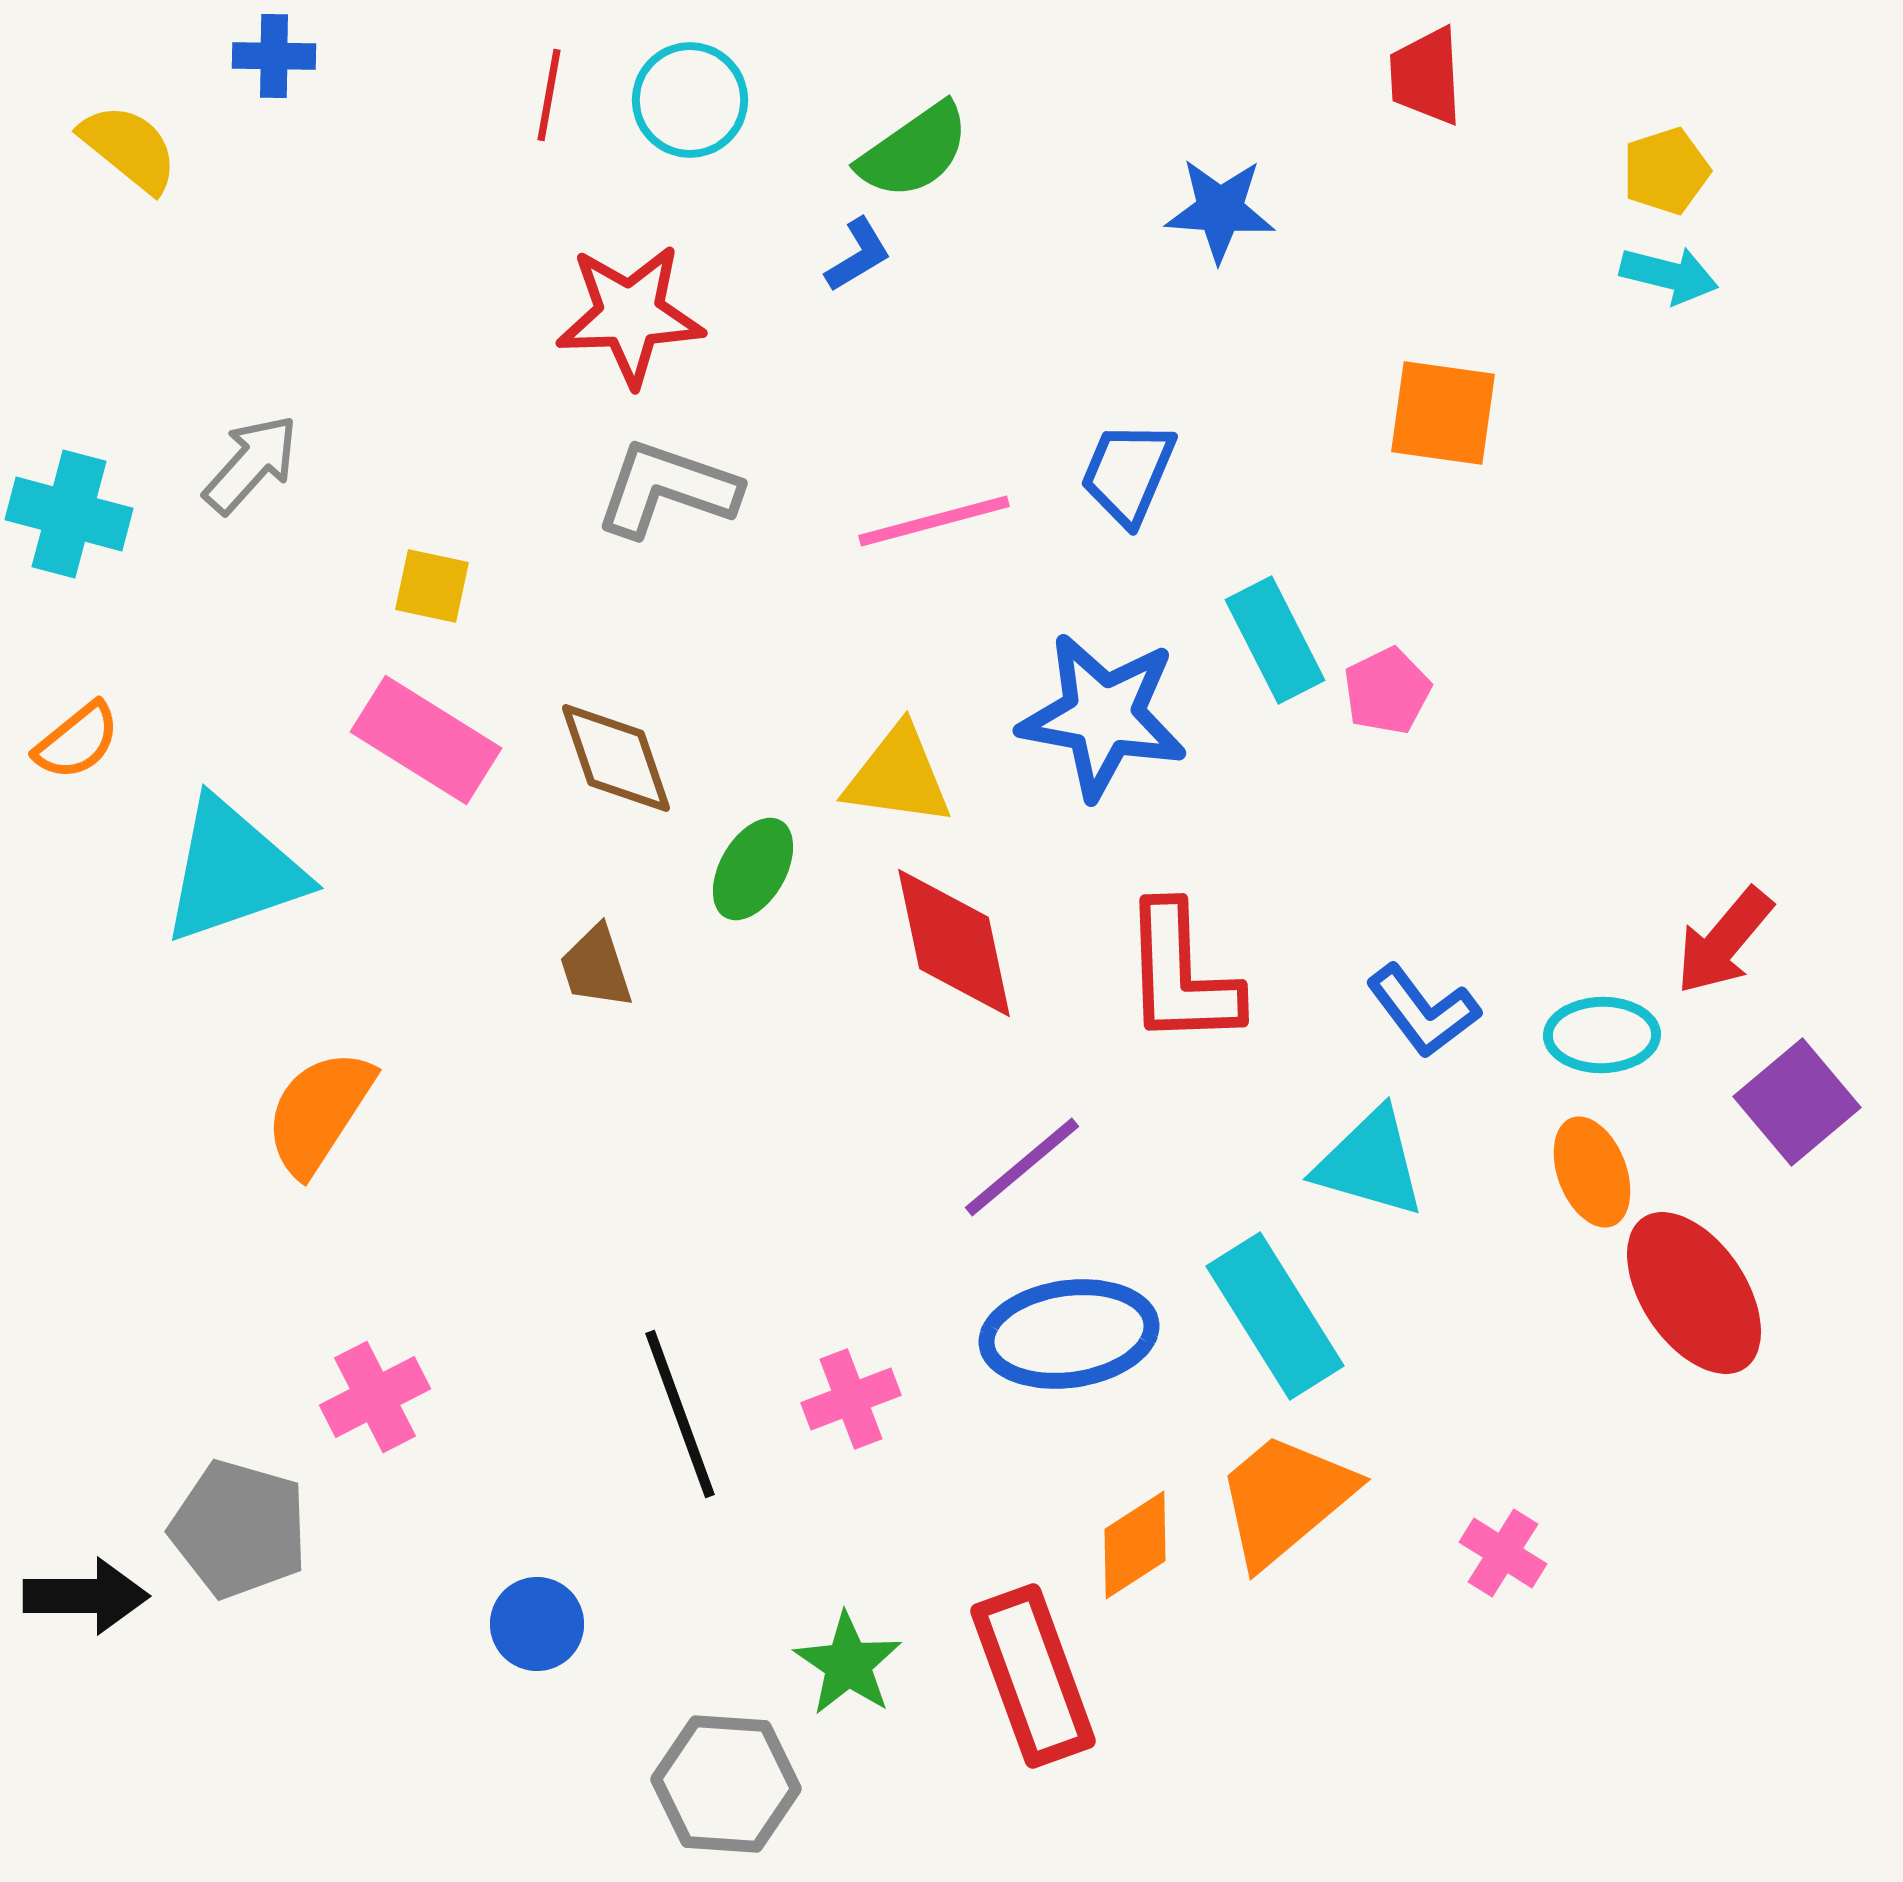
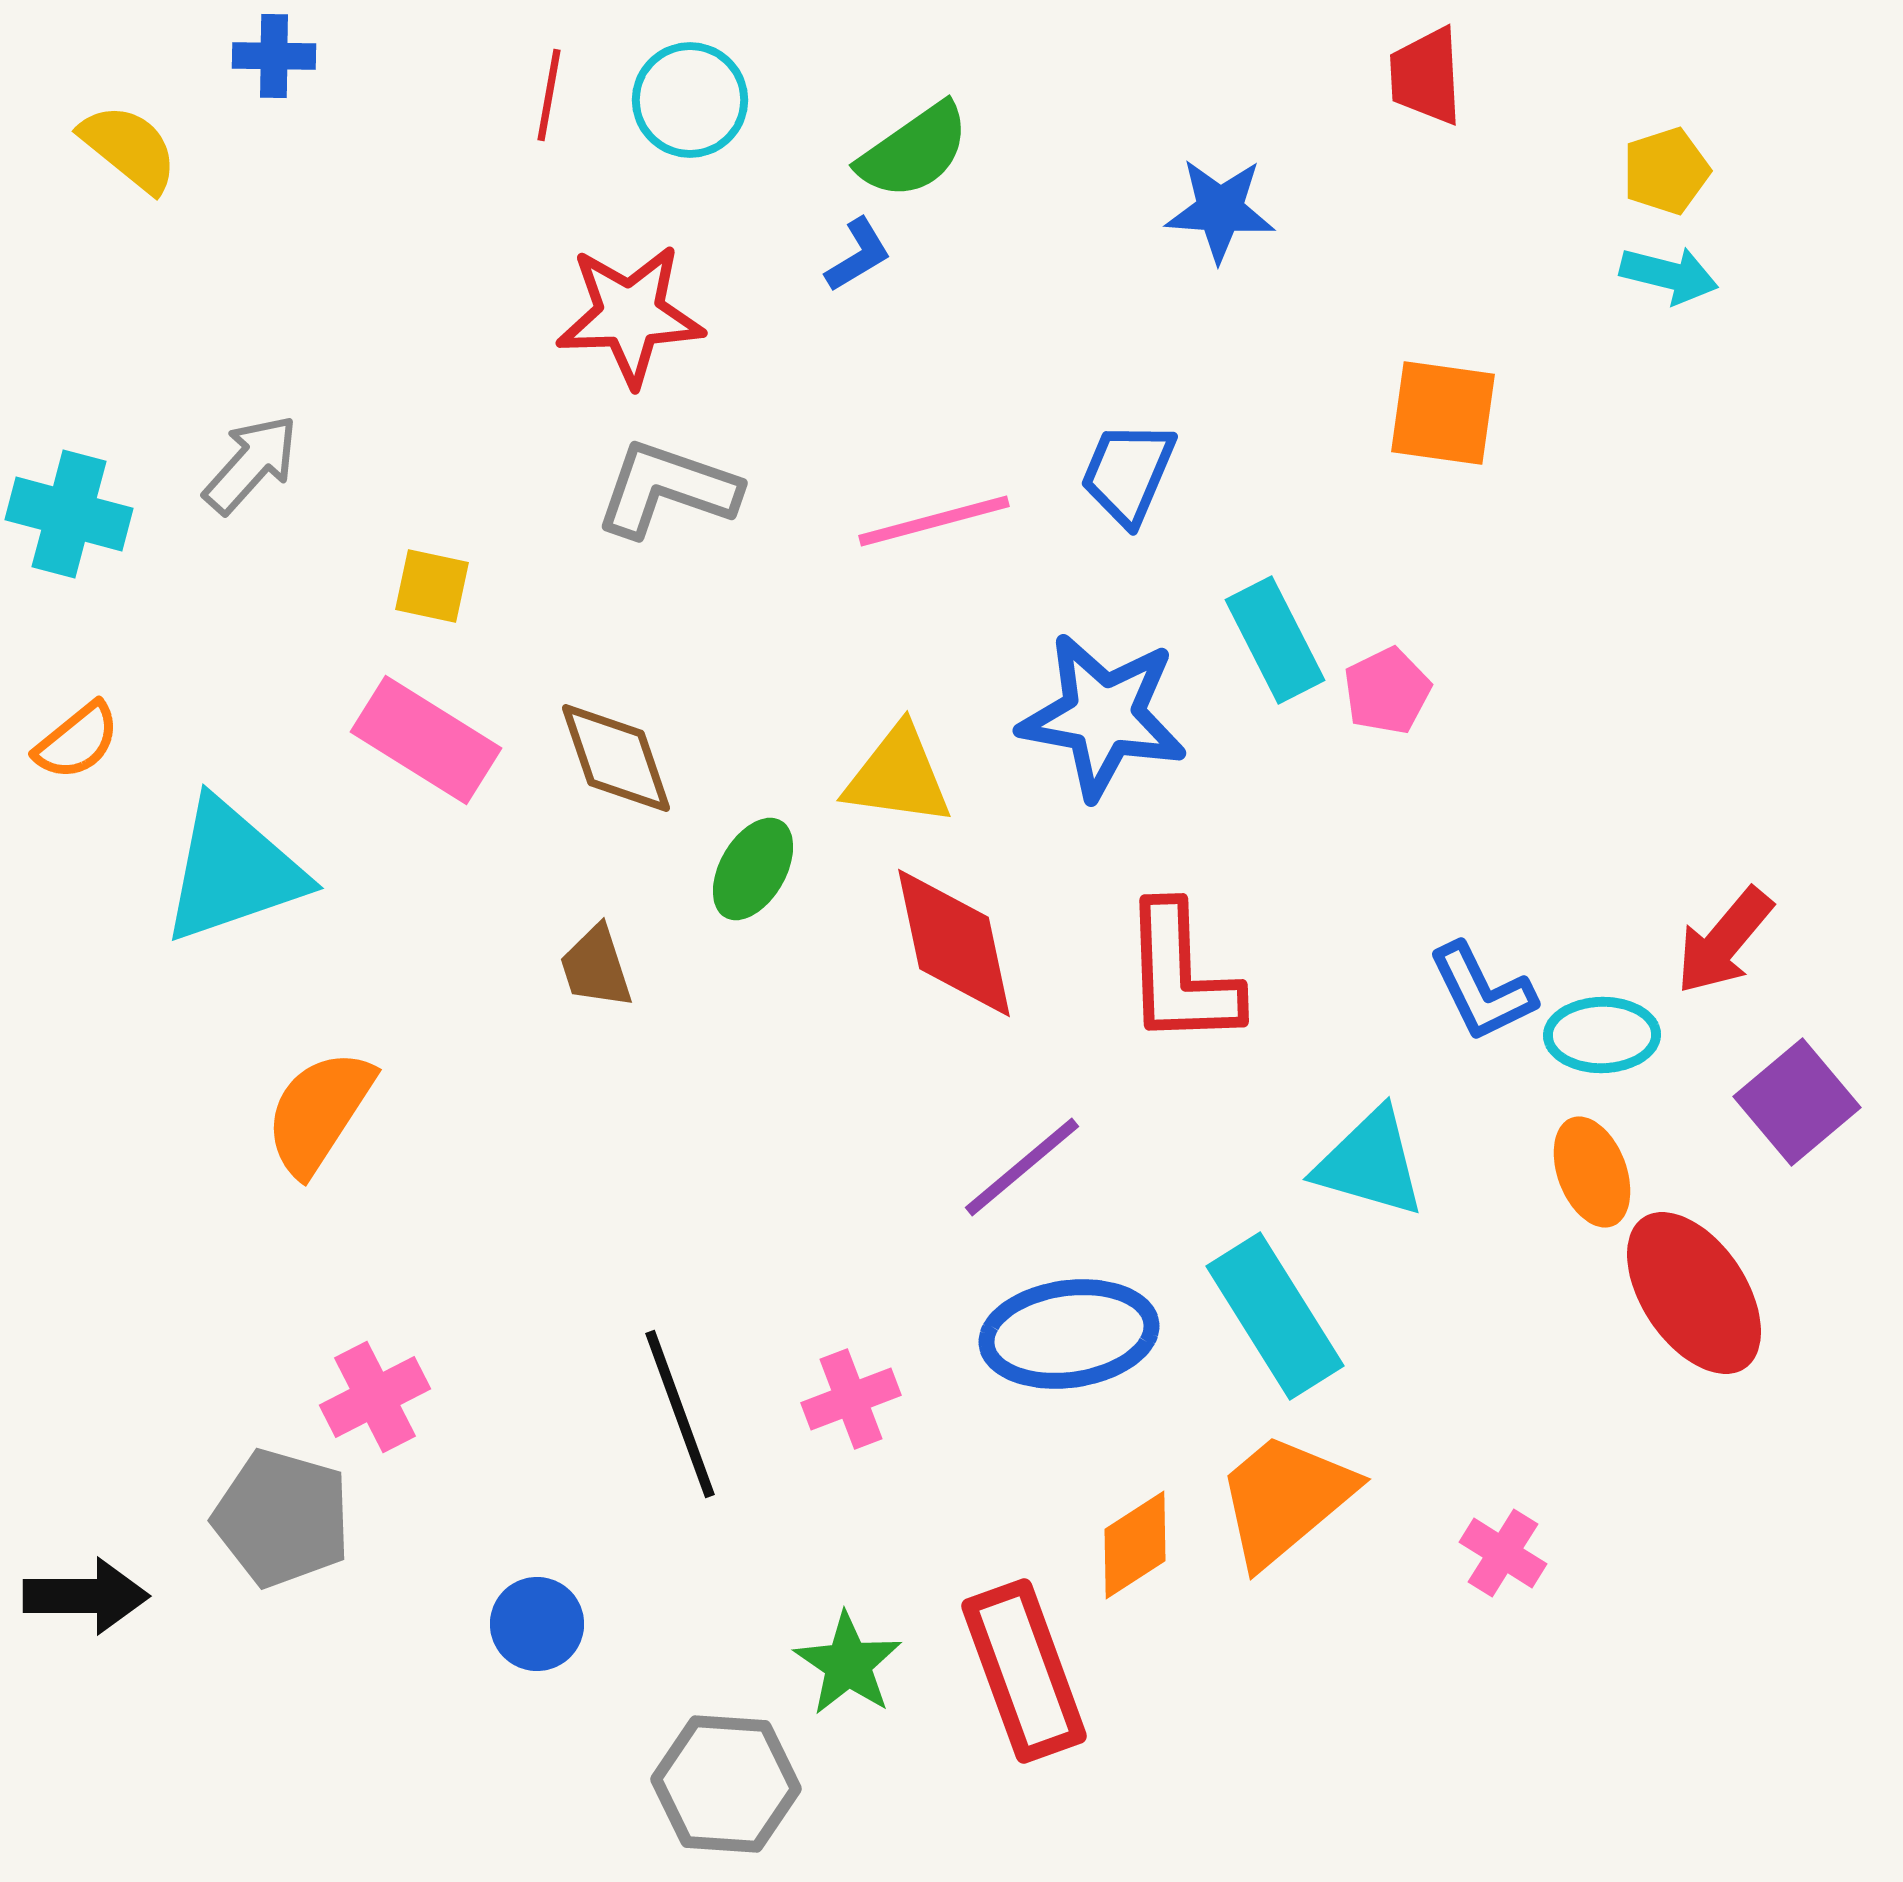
blue L-shape at (1423, 1011): moved 59 px right, 19 px up; rotated 11 degrees clockwise
gray pentagon at (239, 1529): moved 43 px right, 11 px up
red rectangle at (1033, 1676): moved 9 px left, 5 px up
